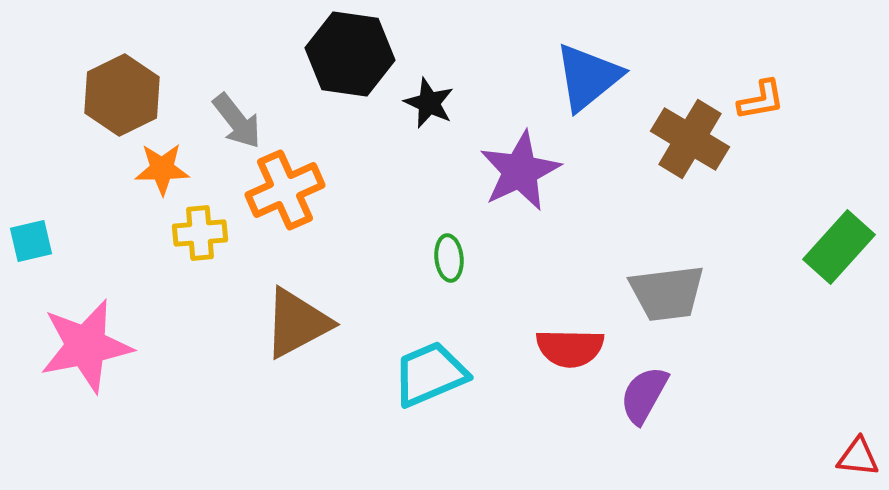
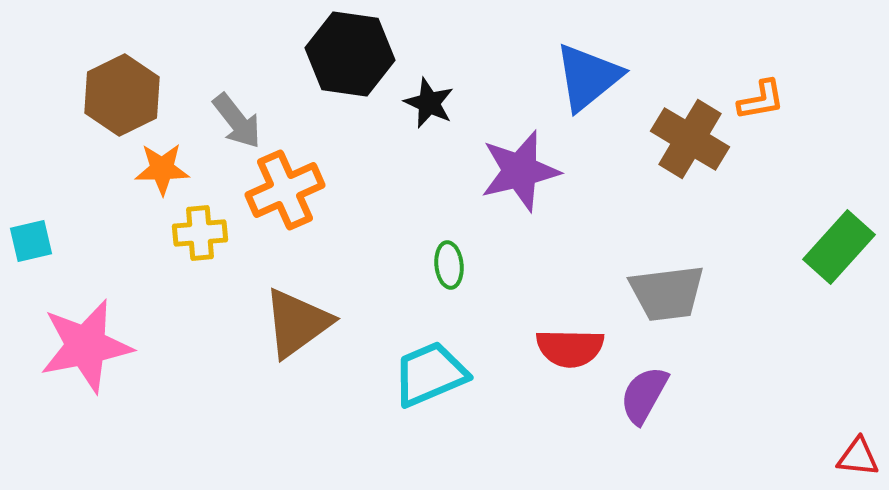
purple star: rotated 12 degrees clockwise
green ellipse: moved 7 px down
brown triangle: rotated 8 degrees counterclockwise
